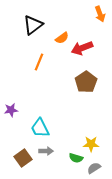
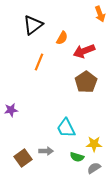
orange semicircle: rotated 24 degrees counterclockwise
red arrow: moved 2 px right, 3 px down
cyan trapezoid: moved 26 px right
yellow star: moved 3 px right
green semicircle: moved 1 px right, 1 px up
